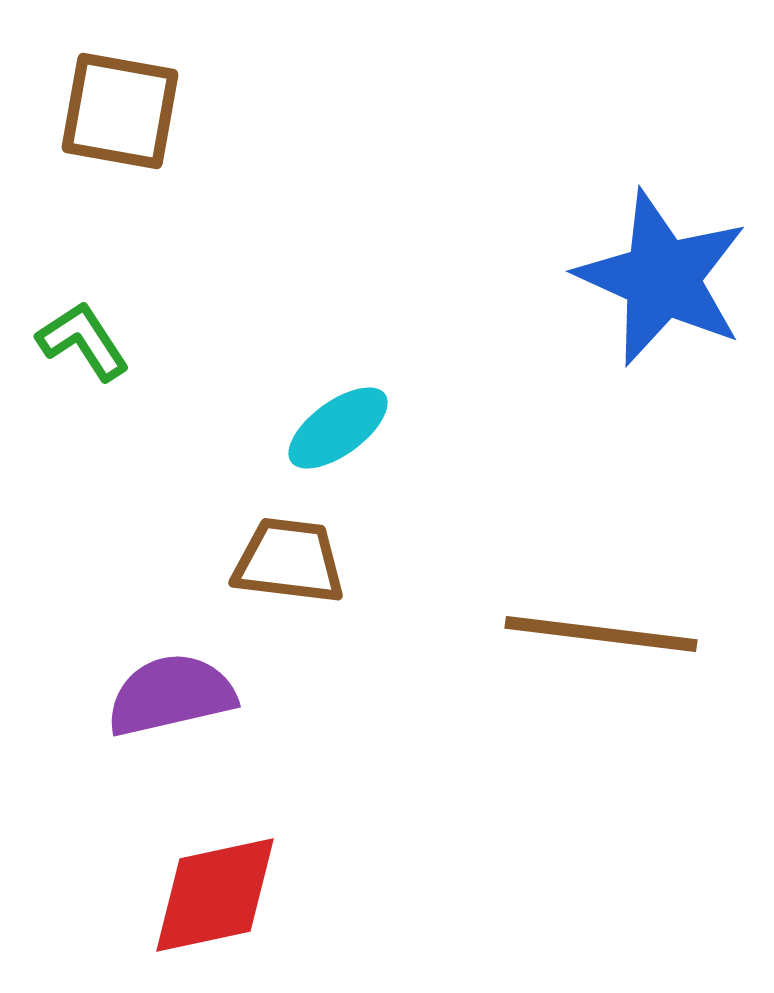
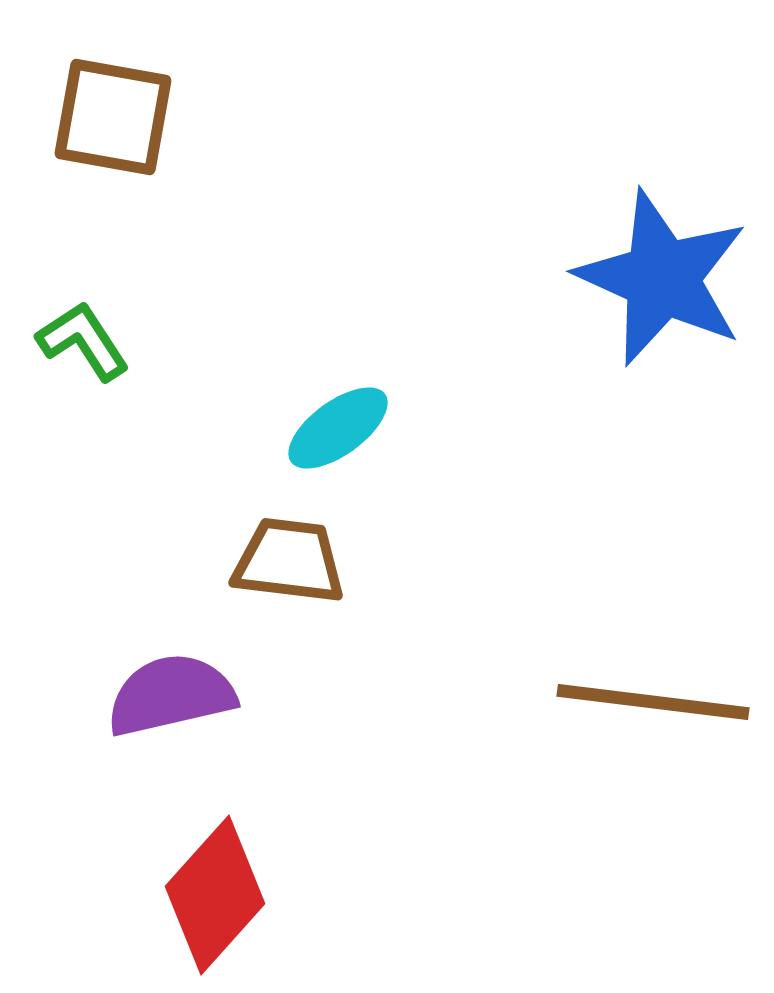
brown square: moved 7 px left, 6 px down
brown line: moved 52 px right, 68 px down
red diamond: rotated 36 degrees counterclockwise
